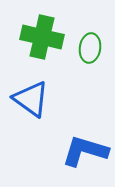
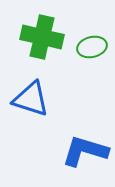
green ellipse: moved 2 px right, 1 px up; rotated 68 degrees clockwise
blue triangle: rotated 18 degrees counterclockwise
